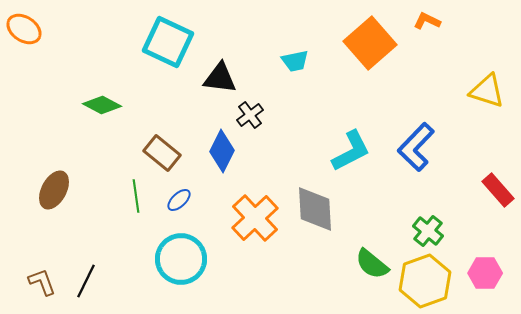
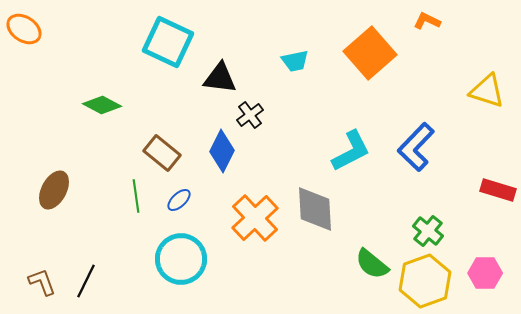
orange square: moved 10 px down
red rectangle: rotated 32 degrees counterclockwise
